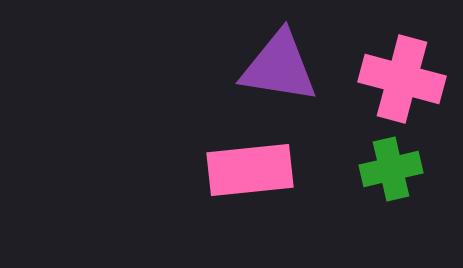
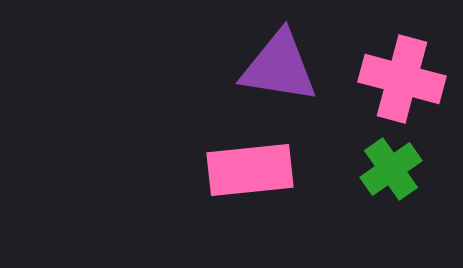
green cross: rotated 22 degrees counterclockwise
